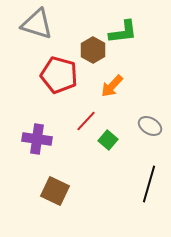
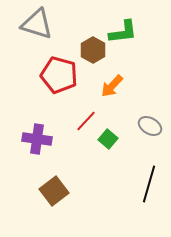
green square: moved 1 px up
brown square: moved 1 px left; rotated 28 degrees clockwise
